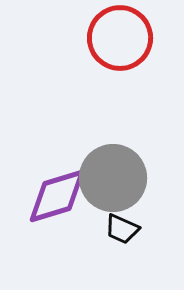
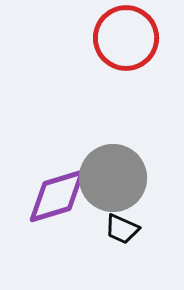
red circle: moved 6 px right
